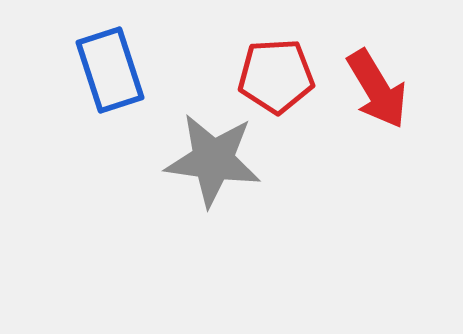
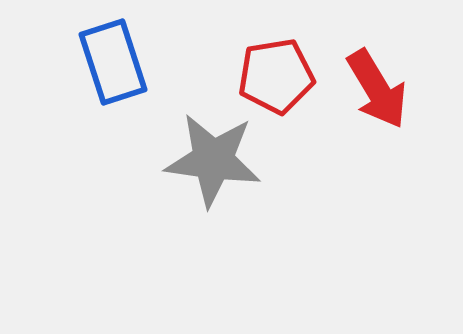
blue rectangle: moved 3 px right, 8 px up
red pentagon: rotated 6 degrees counterclockwise
